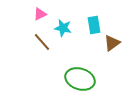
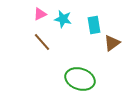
cyan star: moved 9 px up
